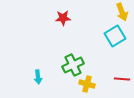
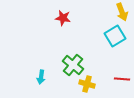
red star: rotated 14 degrees clockwise
green cross: rotated 25 degrees counterclockwise
cyan arrow: moved 3 px right; rotated 16 degrees clockwise
